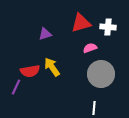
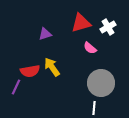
white cross: rotated 35 degrees counterclockwise
pink semicircle: rotated 120 degrees counterclockwise
gray circle: moved 9 px down
